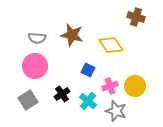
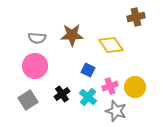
brown cross: rotated 30 degrees counterclockwise
brown star: rotated 15 degrees counterclockwise
yellow circle: moved 1 px down
cyan cross: moved 4 px up
